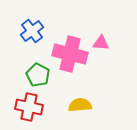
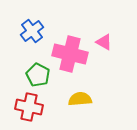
pink triangle: moved 3 px right, 1 px up; rotated 24 degrees clockwise
yellow semicircle: moved 6 px up
